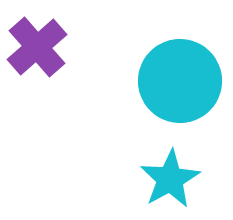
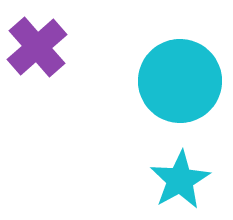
cyan star: moved 10 px right, 1 px down
